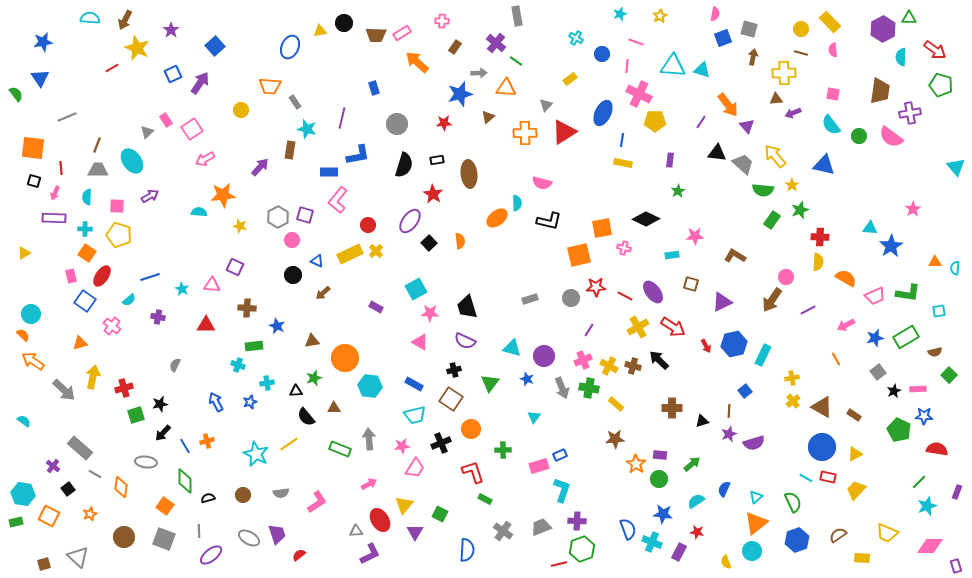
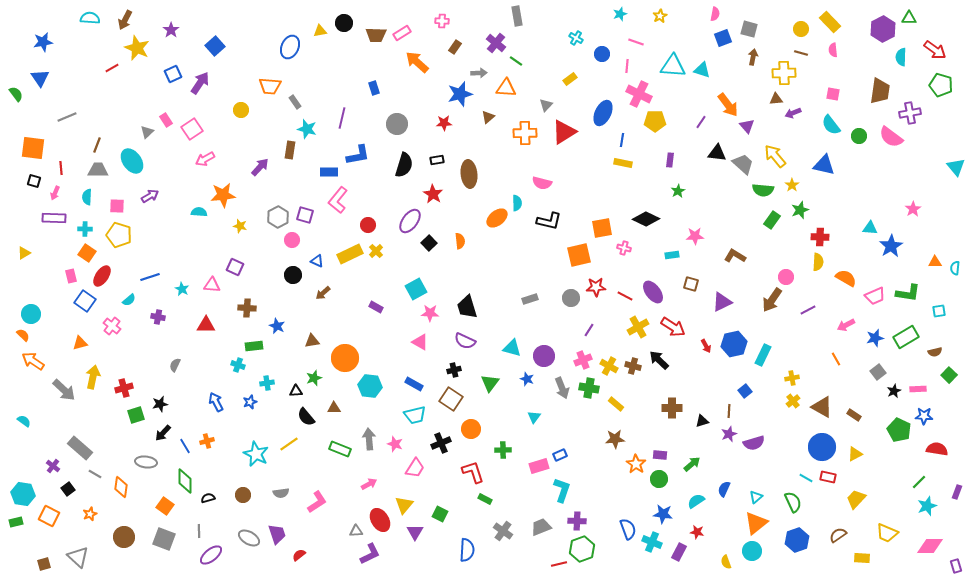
pink star at (402, 446): moved 7 px left, 2 px up; rotated 28 degrees clockwise
yellow trapezoid at (856, 490): moved 9 px down
